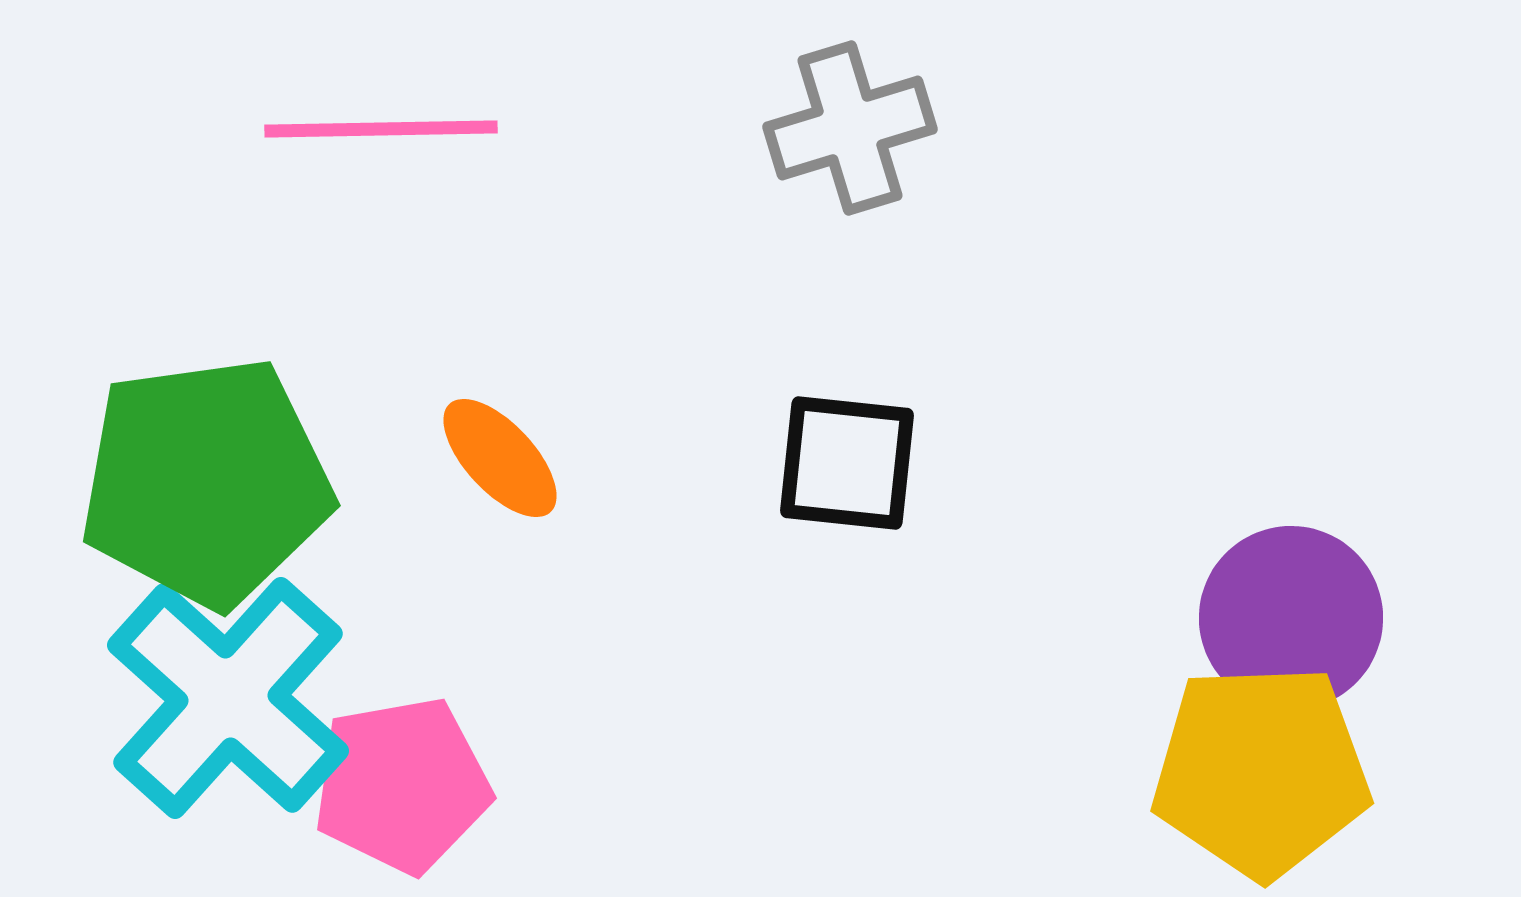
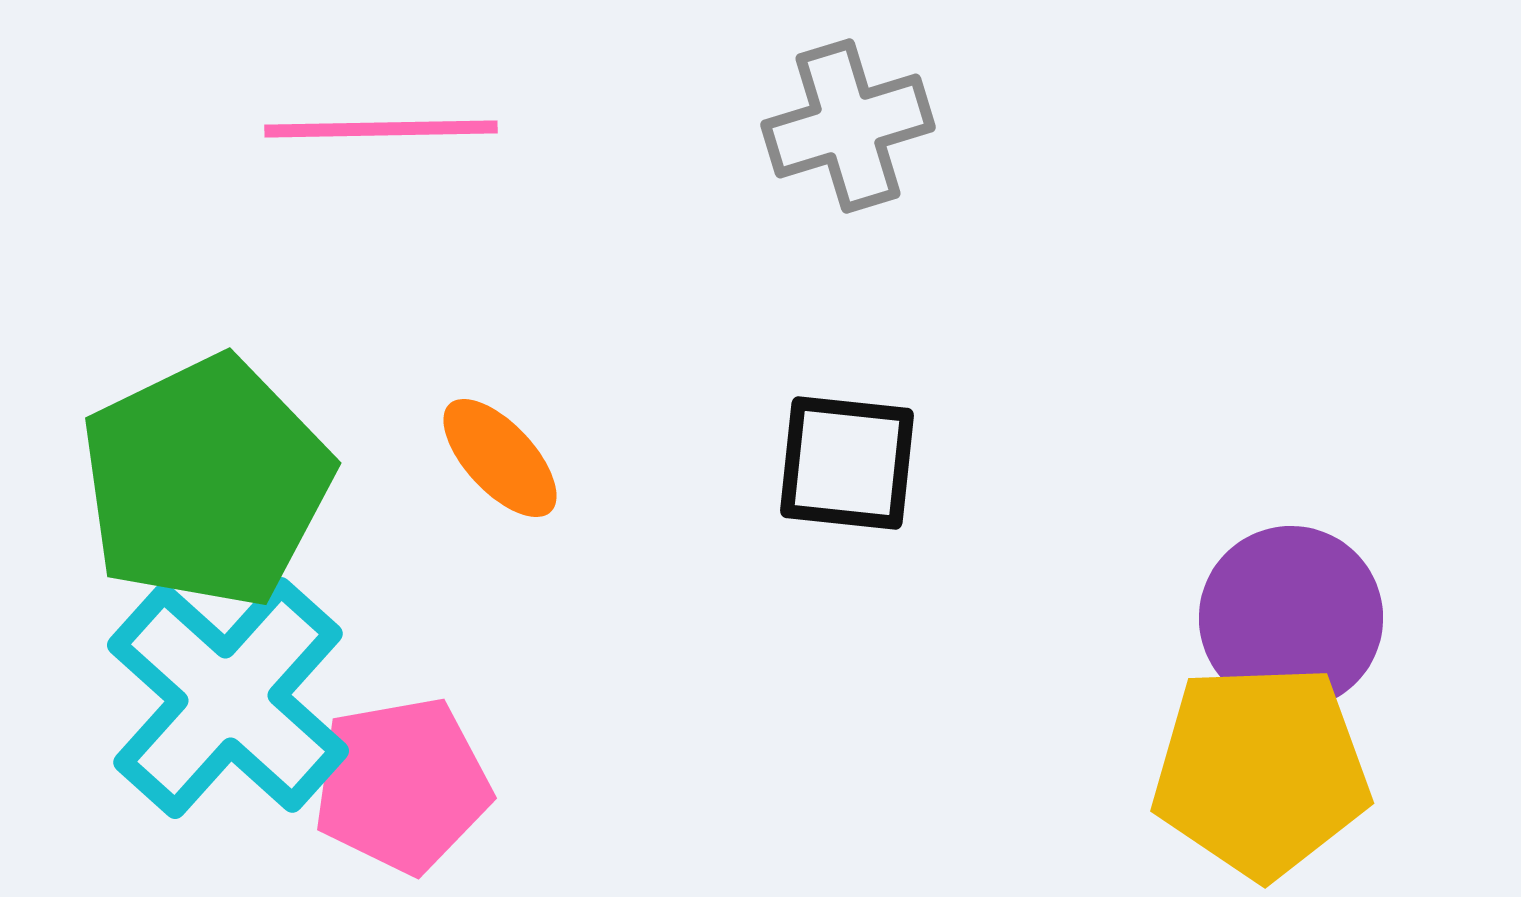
gray cross: moved 2 px left, 2 px up
green pentagon: rotated 18 degrees counterclockwise
